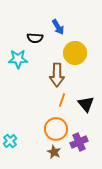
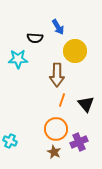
yellow circle: moved 2 px up
cyan cross: rotated 24 degrees counterclockwise
